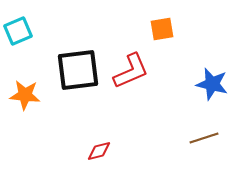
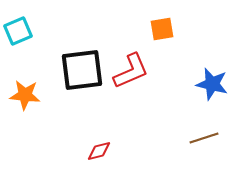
black square: moved 4 px right
